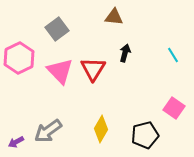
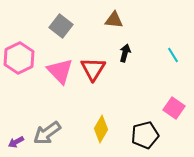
brown triangle: moved 3 px down
gray square: moved 4 px right, 3 px up; rotated 15 degrees counterclockwise
gray arrow: moved 1 px left, 2 px down
